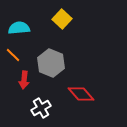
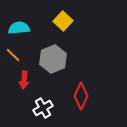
yellow square: moved 1 px right, 2 px down
gray hexagon: moved 2 px right, 4 px up; rotated 16 degrees clockwise
red diamond: moved 2 px down; rotated 64 degrees clockwise
white cross: moved 2 px right
